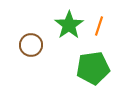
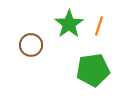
green star: moved 1 px up
green pentagon: moved 2 px down
